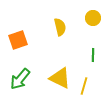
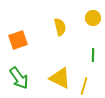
green arrow: moved 1 px left, 1 px up; rotated 75 degrees counterclockwise
